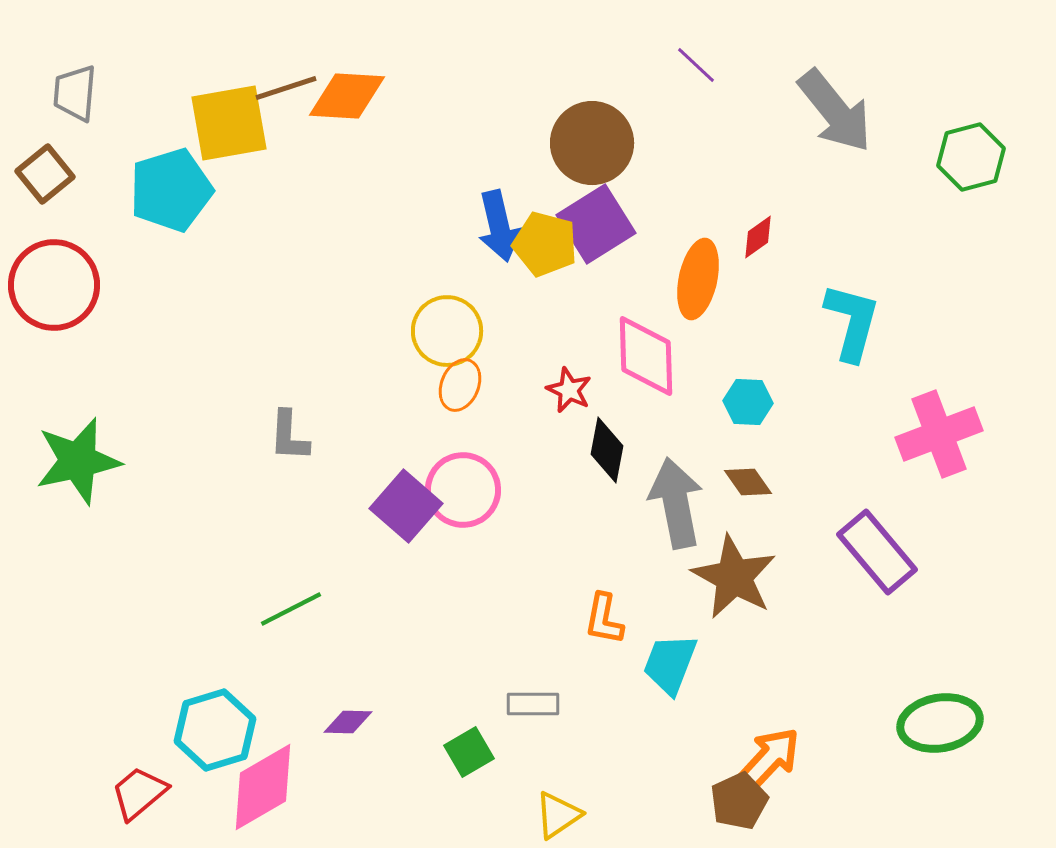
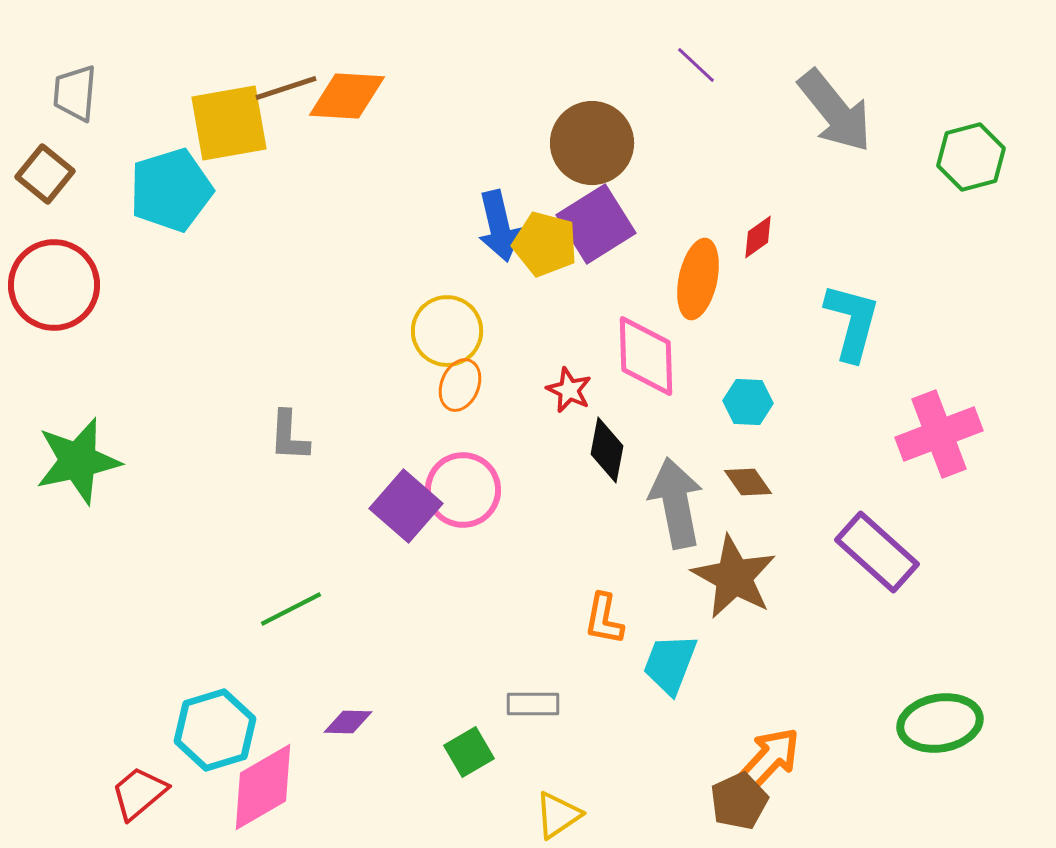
brown square at (45, 174): rotated 12 degrees counterclockwise
purple rectangle at (877, 552): rotated 8 degrees counterclockwise
